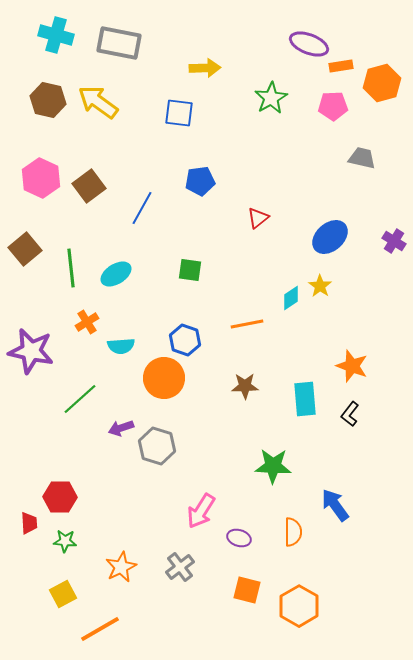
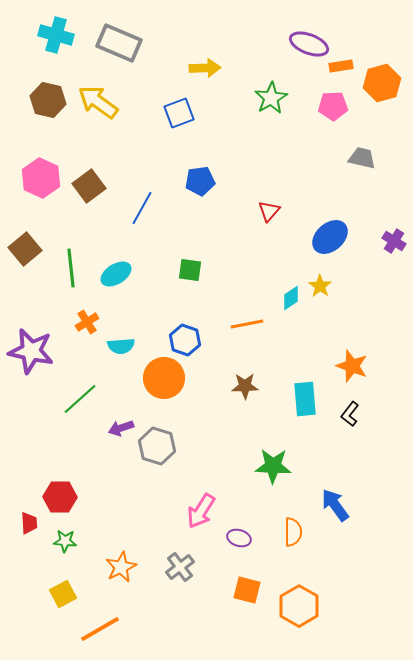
gray rectangle at (119, 43): rotated 12 degrees clockwise
blue square at (179, 113): rotated 28 degrees counterclockwise
red triangle at (258, 218): moved 11 px right, 7 px up; rotated 10 degrees counterclockwise
